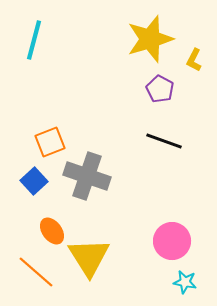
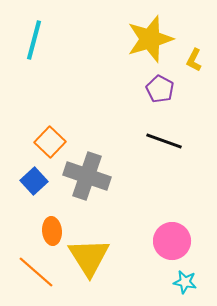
orange square: rotated 24 degrees counterclockwise
orange ellipse: rotated 32 degrees clockwise
